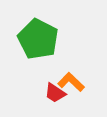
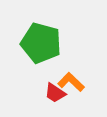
green pentagon: moved 3 px right, 4 px down; rotated 12 degrees counterclockwise
